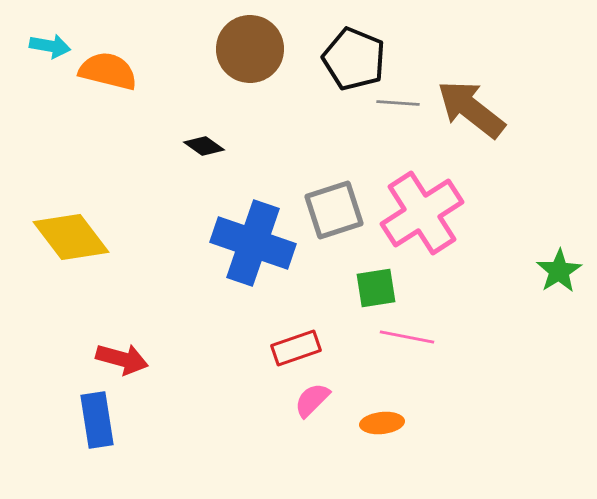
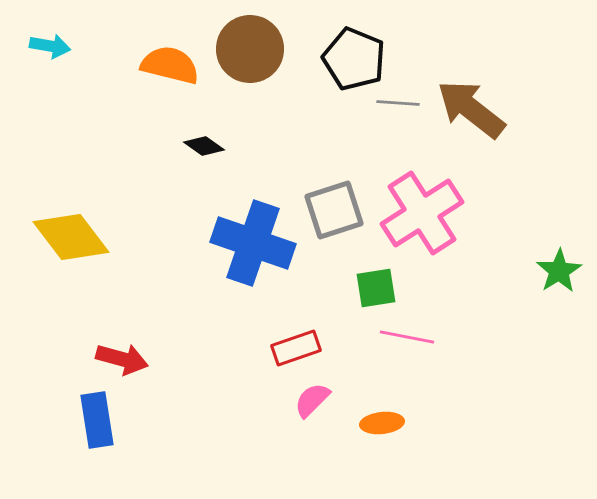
orange semicircle: moved 62 px right, 6 px up
